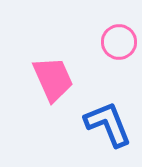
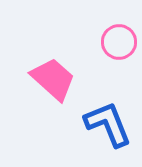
pink trapezoid: rotated 24 degrees counterclockwise
